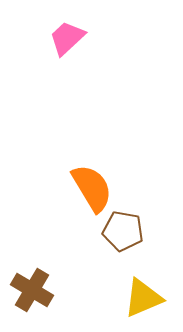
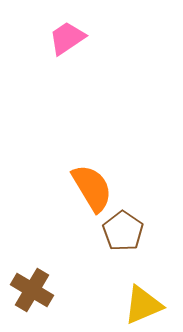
pink trapezoid: rotated 9 degrees clockwise
brown pentagon: rotated 24 degrees clockwise
yellow triangle: moved 7 px down
